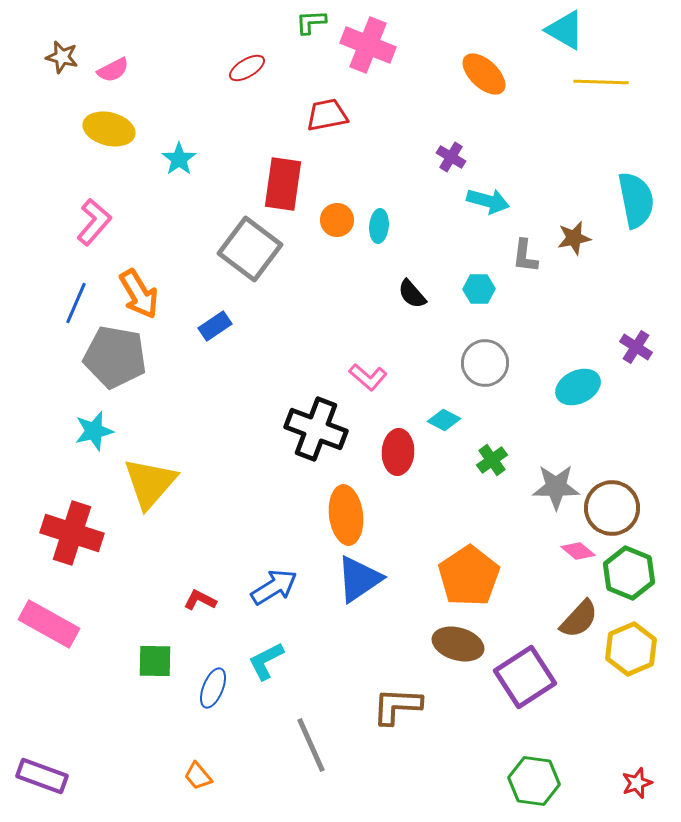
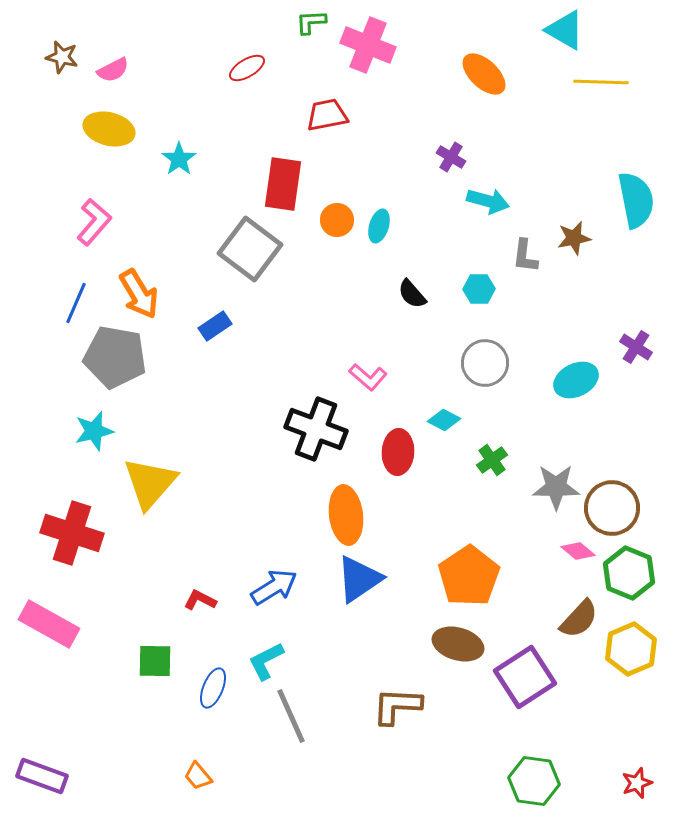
cyan ellipse at (379, 226): rotated 12 degrees clockwise
cyan ellipse at (578, 387): moved 2 px left, 7 px up
gray line at (311, 745): moved 20 px left, 29 px up
